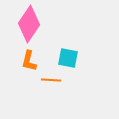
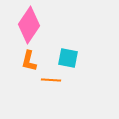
pink diamond: moved 1 px down
